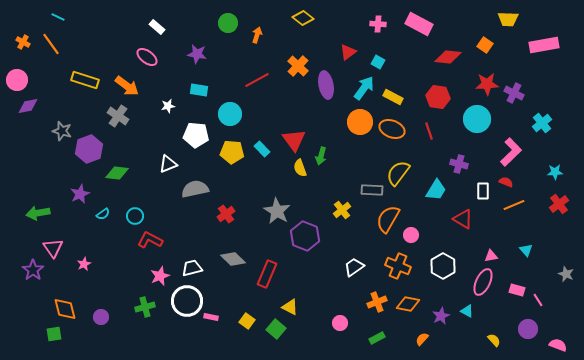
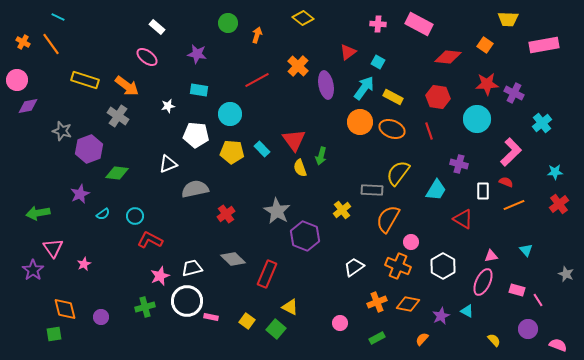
pink circle at (411, 235): moved 7 px down
